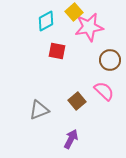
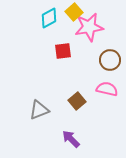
cyan diamond: moved 3 px right, 3 px up
red square: moved 6 px right; rotated 18 degrees counterclockwise
pink semicircle: moved 3 px right, 2 px up; rotated 30 degrees counterclockwise
purple arrow: rotated 72 degrees counterclockwise
